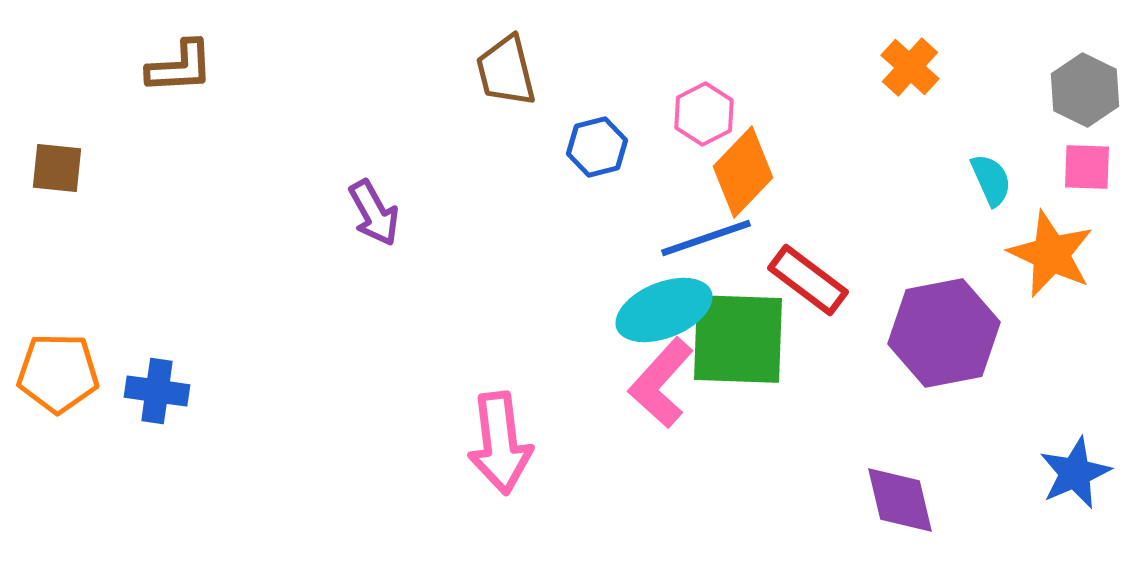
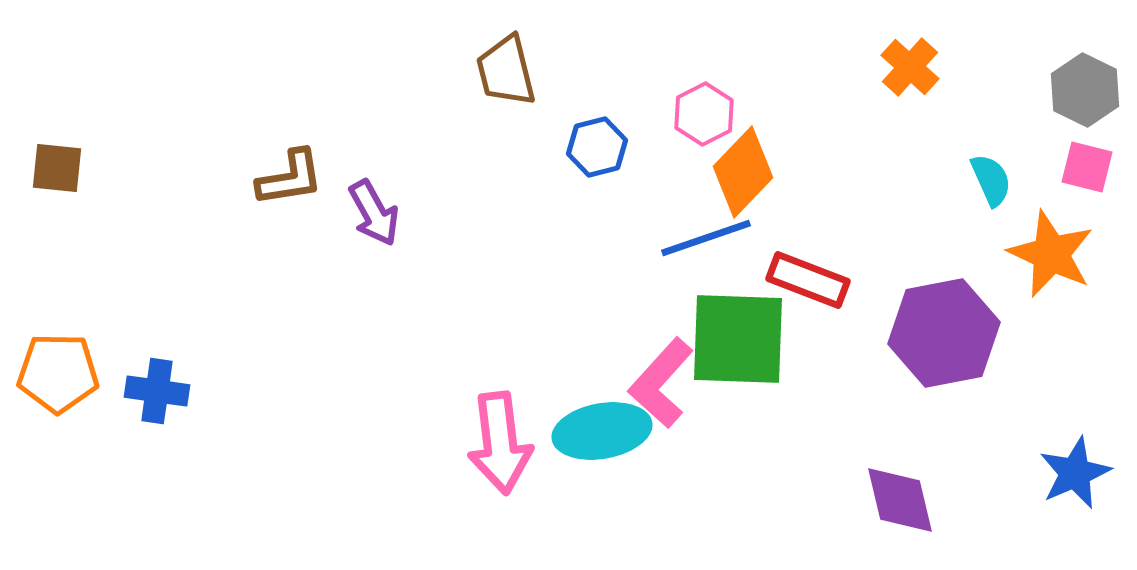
brown L-shape: moved 110 px right, 111 px down; rotated 6 degrees counterclockwise
pink square: rotated 12 degrees clockwise
red rectangle: rotated 16 degrees counterclockwise
cyan ellipse: moved 62 px left, 121 px down; rotated 12 degrees clockwise
